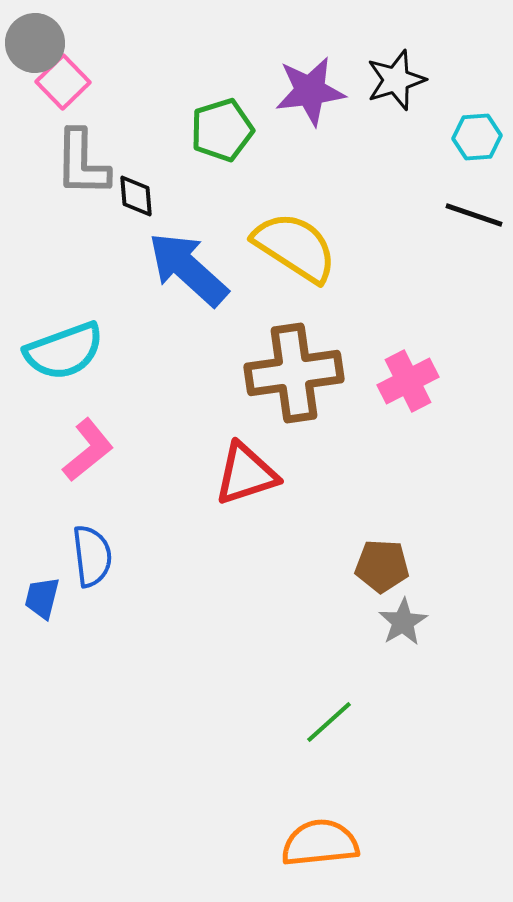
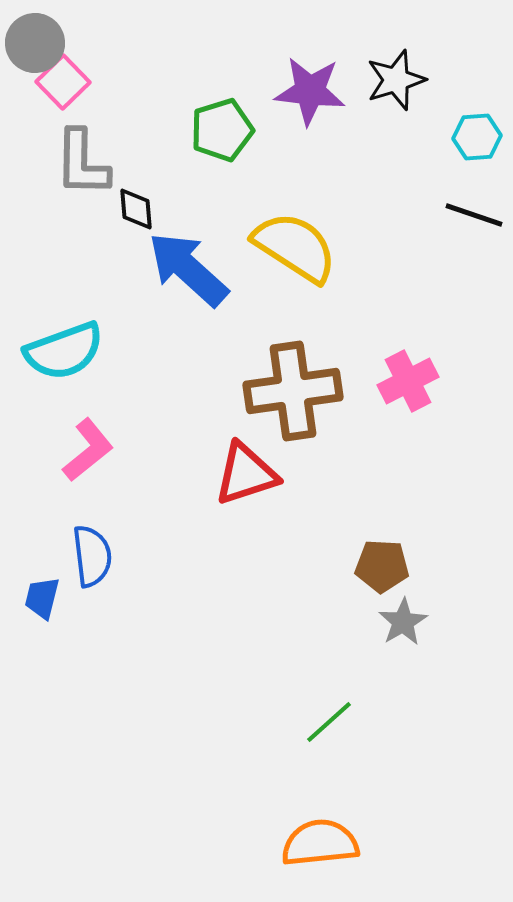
purple star: rotated 14 degrees clockwise
black diamond: moved 13 px down
brown cross: moved 1 px left, 18 px down
